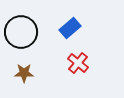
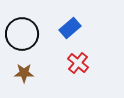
black circle: moved 1 px right, 2 px down
